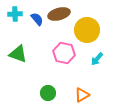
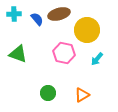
cyan cross: moved 1 px left
